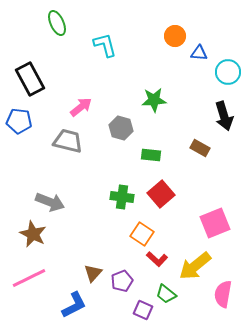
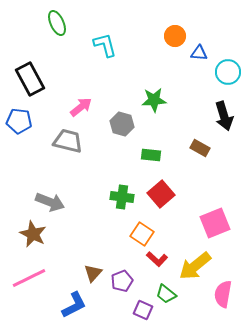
gray hexagon: moved 1 px right, 4 px up
